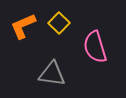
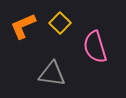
yellow square: moved 1 px right
